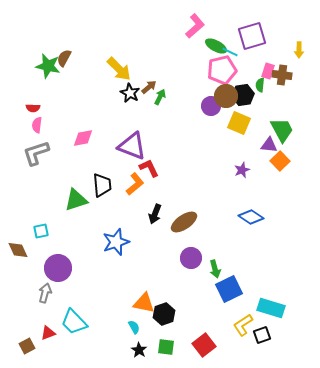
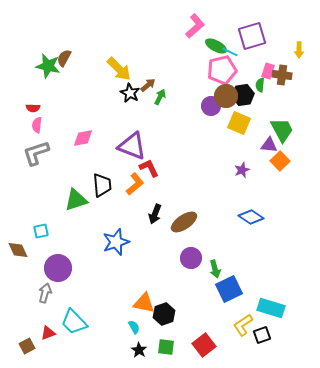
brown arrow at (149, 87): moved 1 px left, 2 px up
